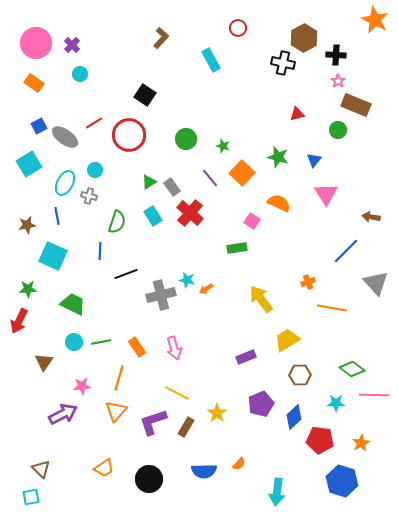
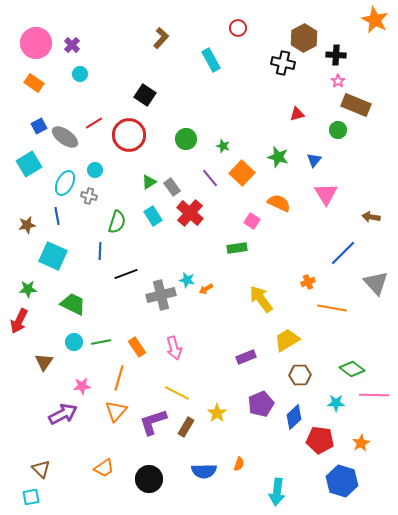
blue line at (346, 251): moved 3 px left, 2 px down
orange semicircle at (239, 464): rotated 24 degrees counterclockwise
